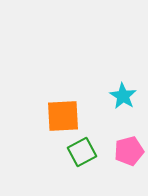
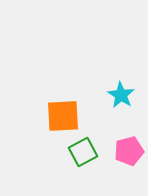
cyan star: moved 2 px left, 1 px up
green square: moved 1 px right
